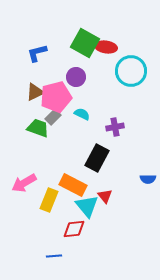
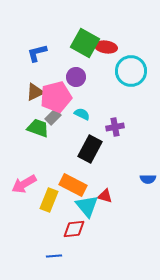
black rectangle: moved 7 px left, 9 px up
pink arrow: moved 1 px down
red triangle: rotated 35 degrees counterclockwise
